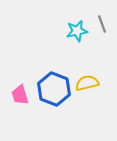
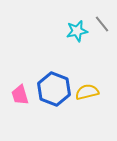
gray line: rotated 18 degrees counterclockwise
yellow semicircle: moved 9 px down
